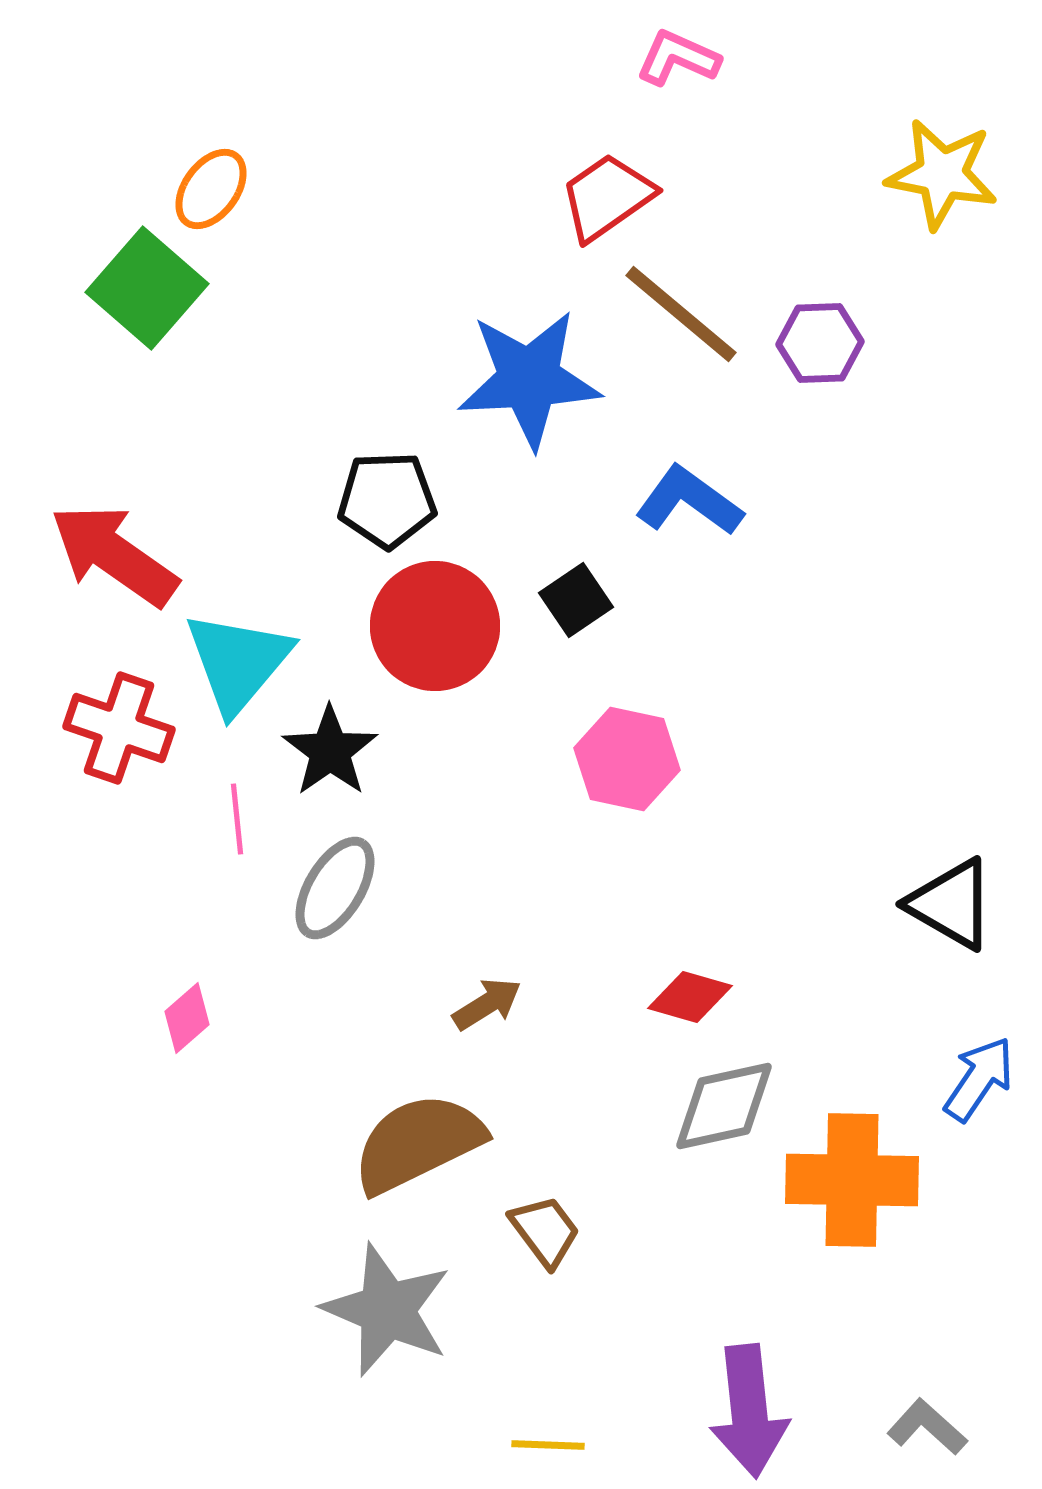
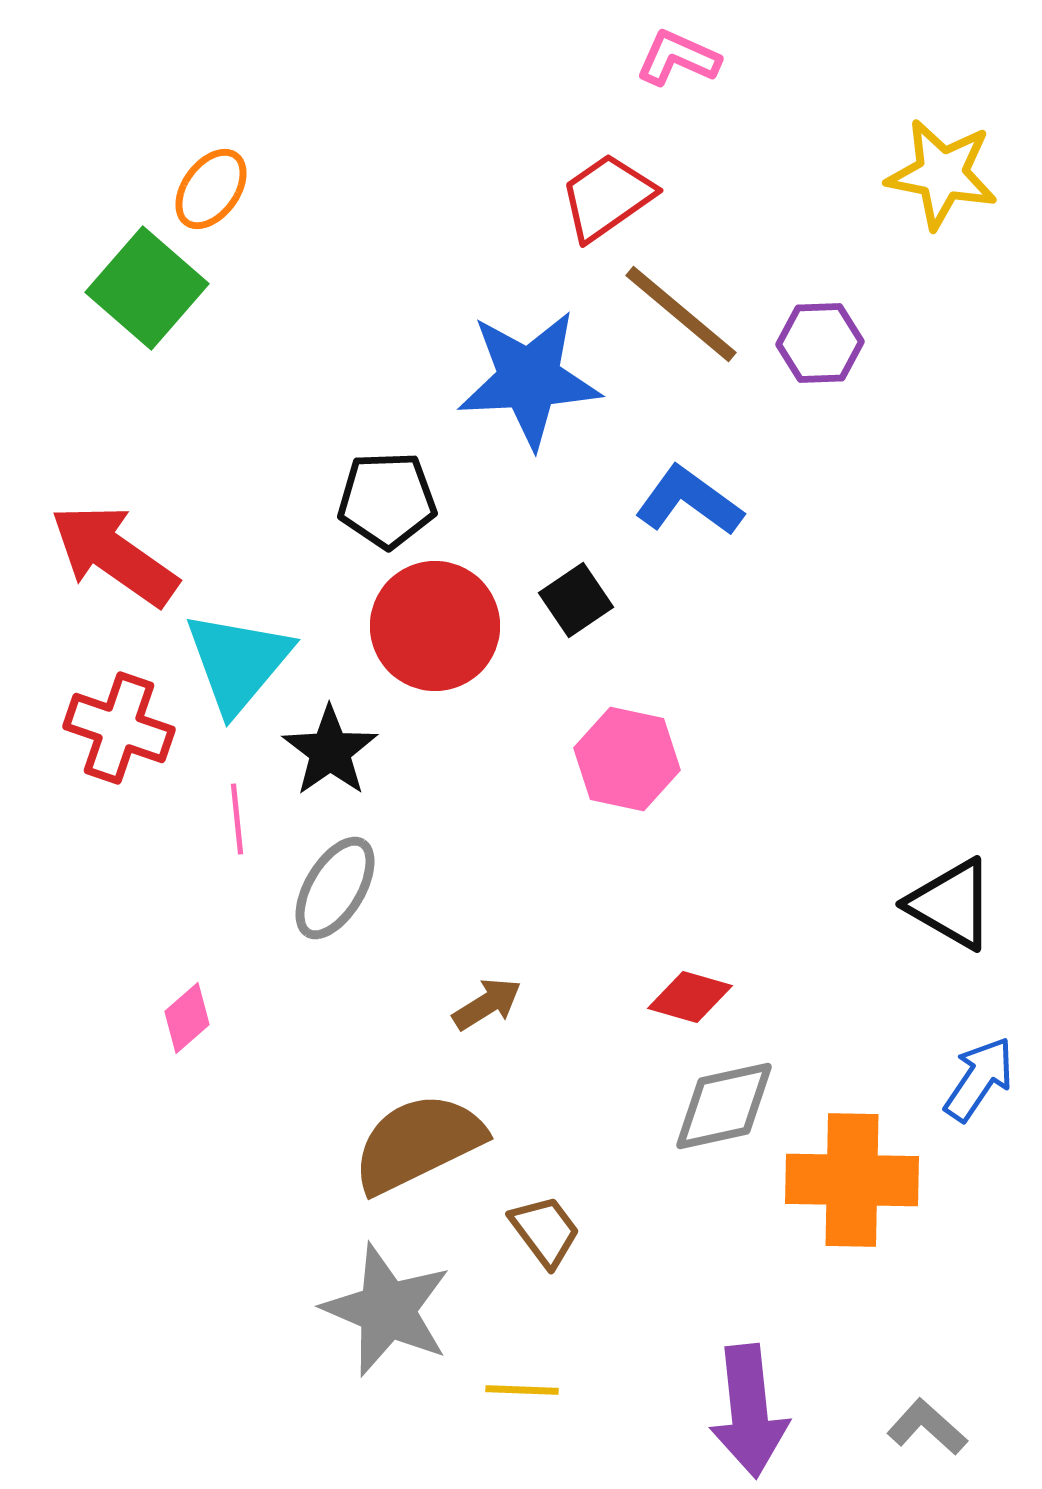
yellow line: moved 26 px left, 55 px up
